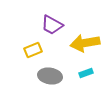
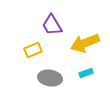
purple trapezoid: rotated 30 degrees clockwise
yellow arrow: rotated 12 degrees counterclockwise
gray ellipse: moved 2 px down
